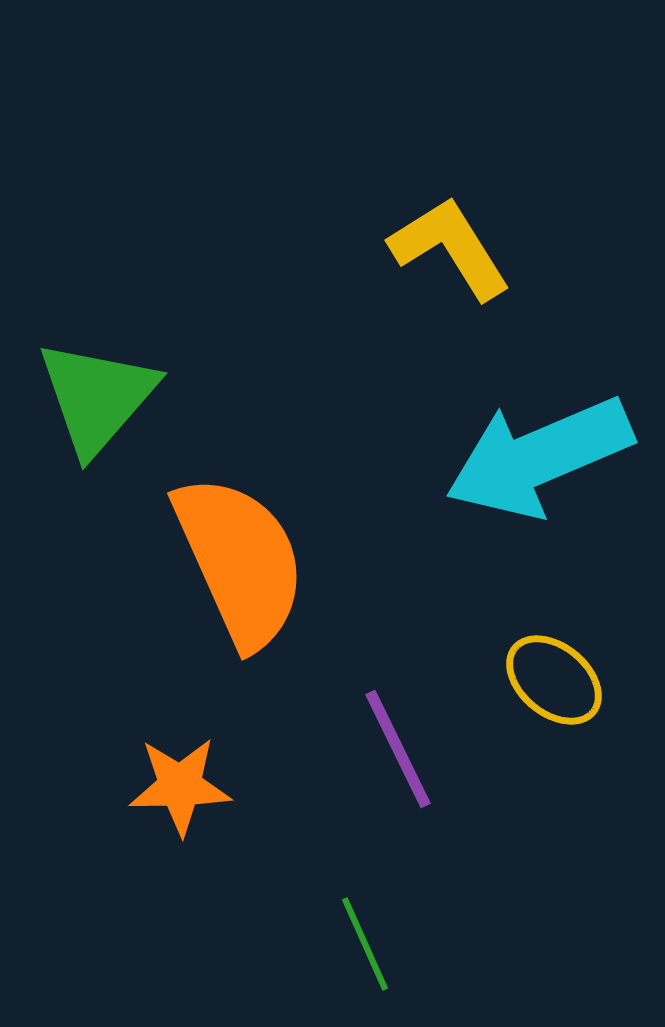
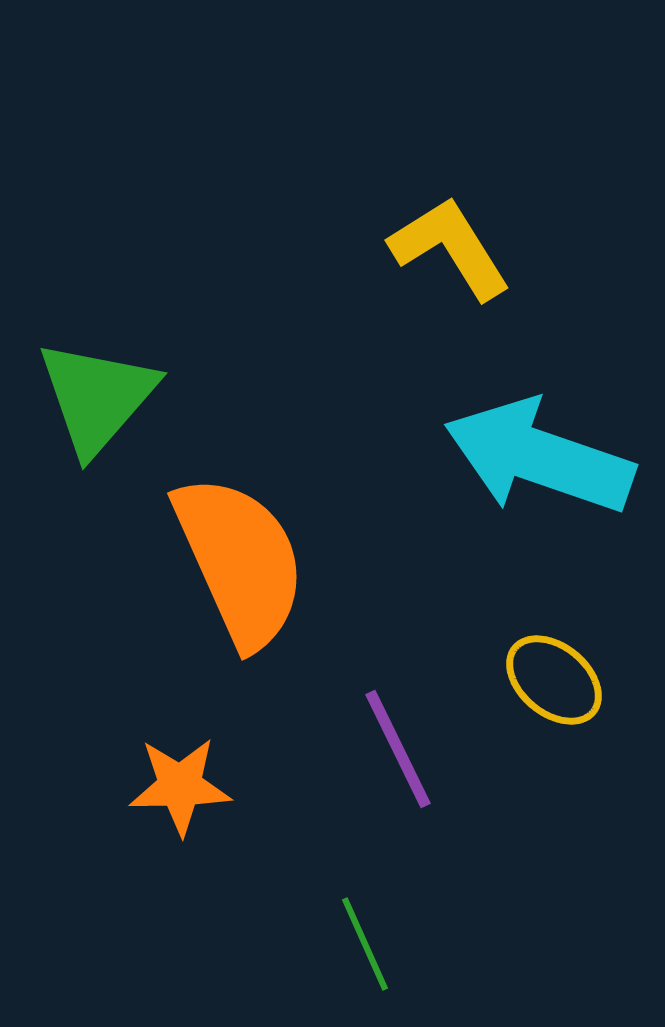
cyan arrow: rotated 42 degrees clockwise
